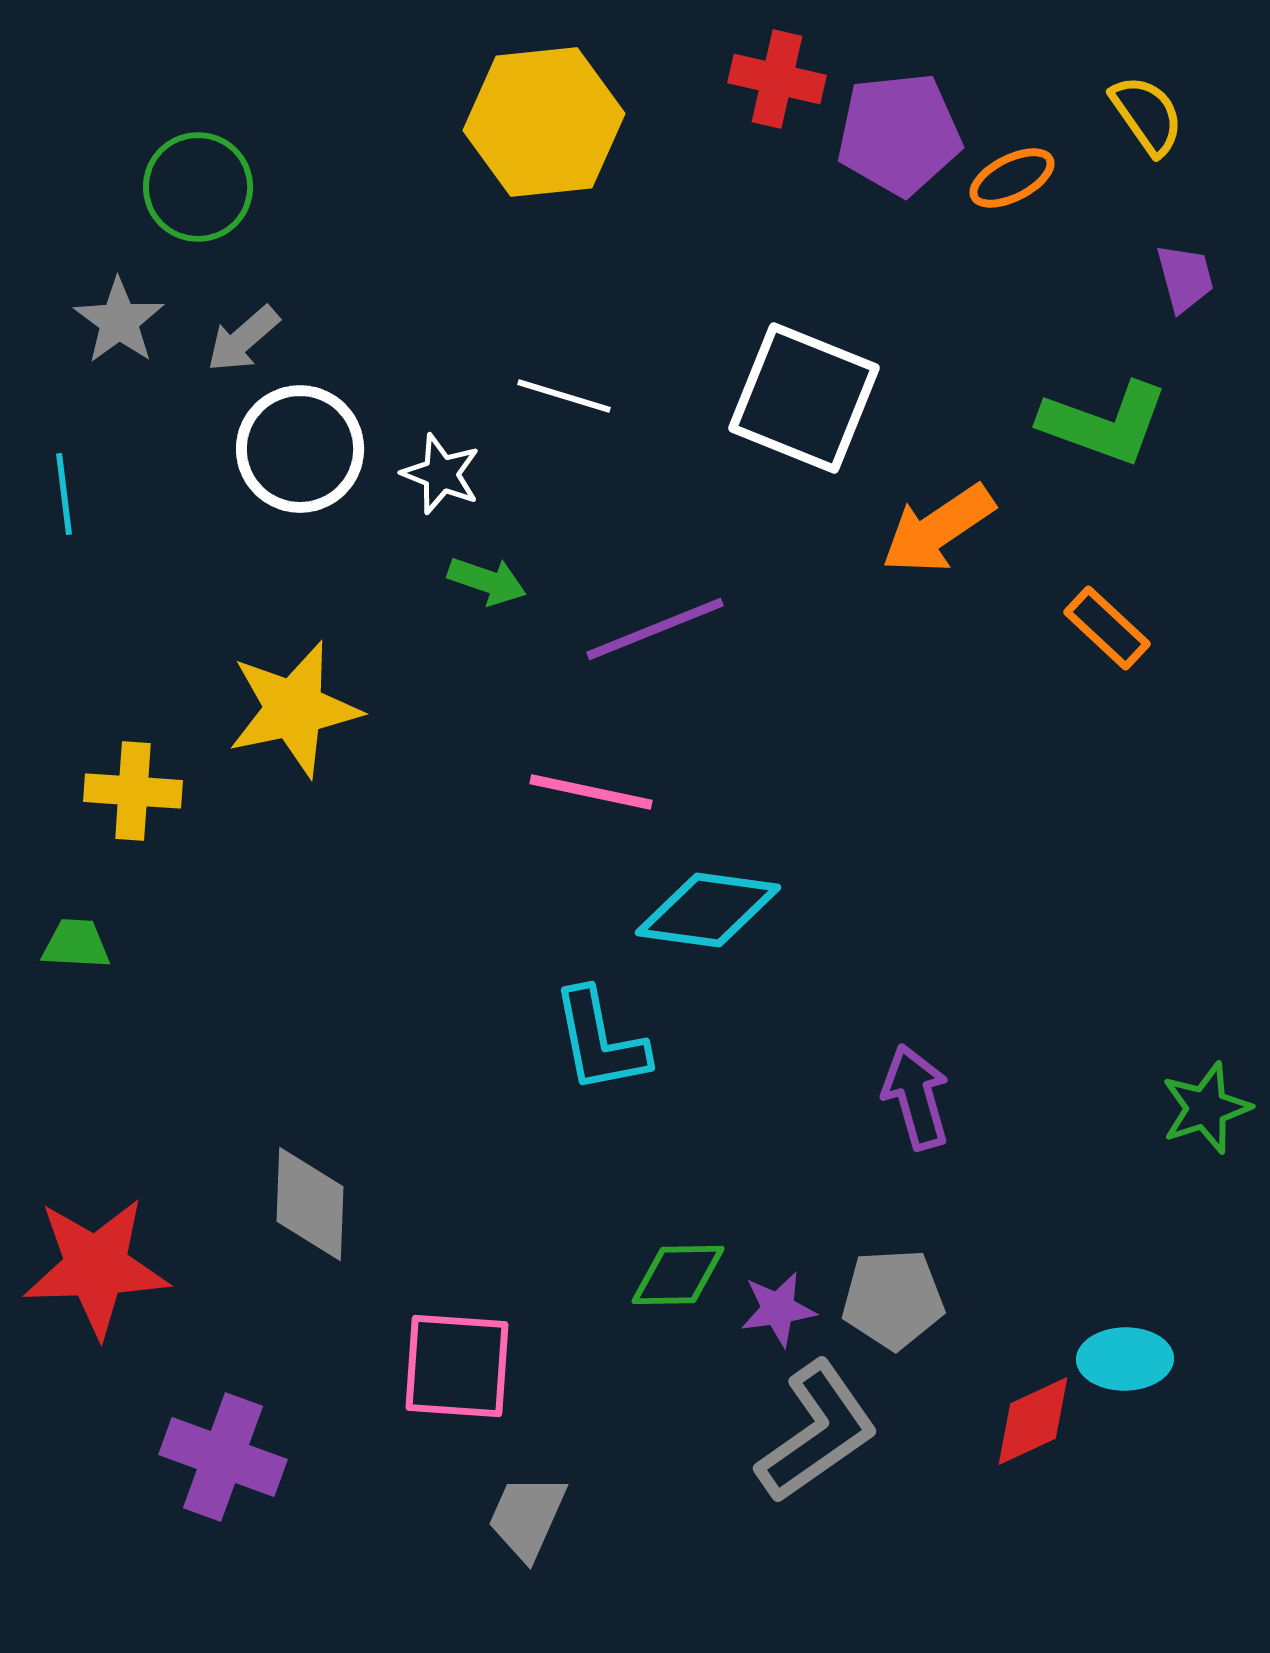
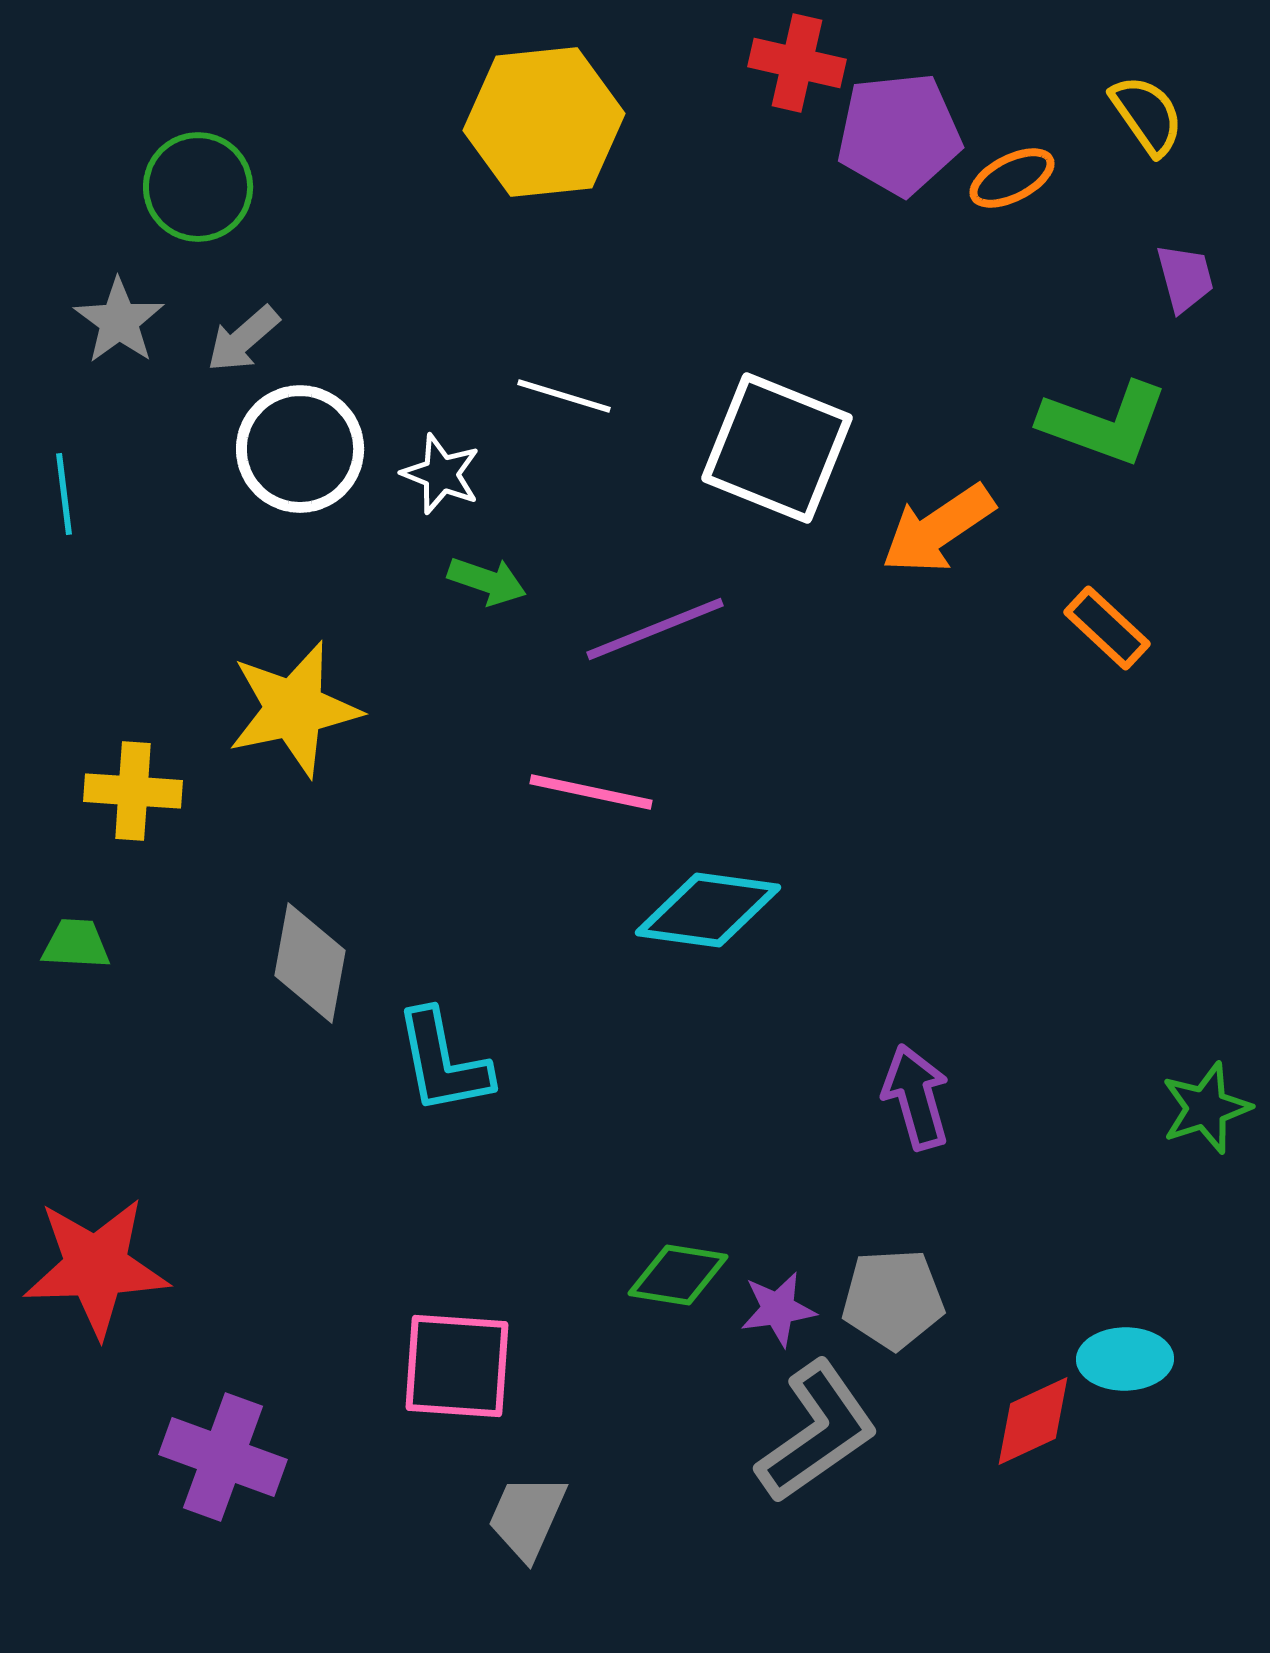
red cross: moved 20 px right, 16 px up
white square: moved 27 px left, 50 px down
cyan L-shape: moved 157 px left, 21 px down
gray diamond: moved 241 px up; rotated 8 degrees clockwise
green diamond: rotated 10 degrees clockwise
